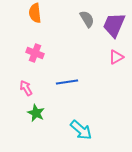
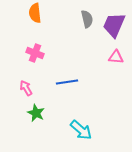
gray semicircle: rotated 18 degrees clockwise
pink triangle: rotated 35 degrees clockwise
